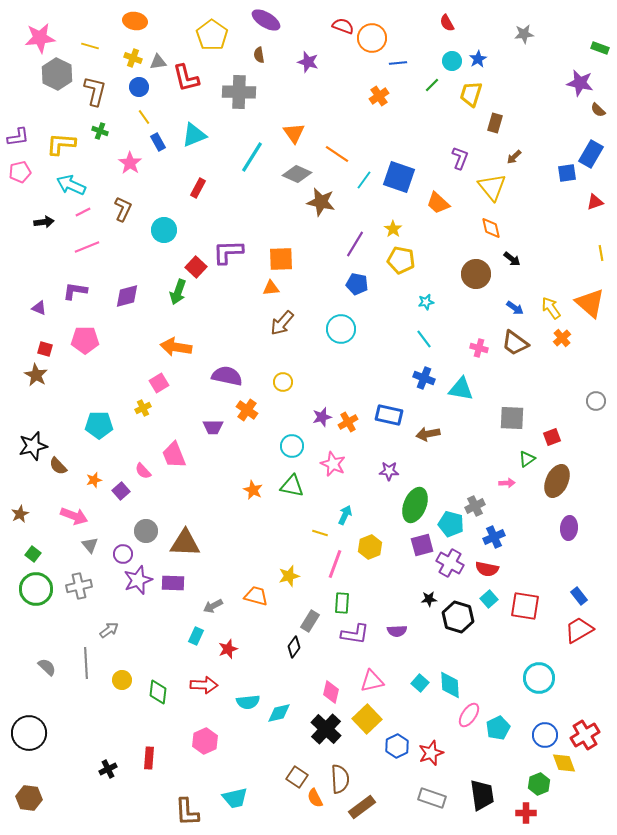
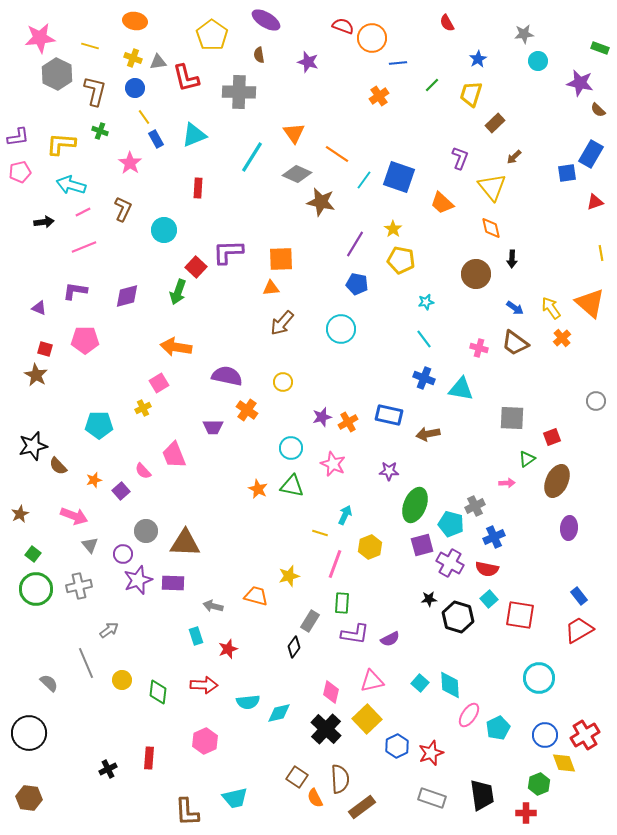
cyan circle at (452, 61): moved 86 px right
blue circle at (139, 87): moved 4 px left, 1 px down
brown rectangle at (495, 123): rotated 30 degrees clockwise
blue rectangle at (158, 142): moved 2 px left, 3 px up
cyan arrow at (71, 185): rotated 8 degrees counterclockwise
red rectangle at (198, 188): rotated 24 degrees counterclockwise
orange trapezoid at (438, 203): moved 4 px right
pink line at (87, 247): moved 3 px left
black arrow at (512, 259): rotated 54 degrees clockwise
cyan circle at (292, 446): moved 1 px left, 2 px down
orange star at (253, 490): moved 5 px right, 1 px up
gray arrow at (213, 606): rotated 42 degrees clockwise
red square at (525, 606): moved 5 px left, 9 px down
purple semicircle at (397, 631): moved 7 px left, 8 px down; rotated 24 degrees counterclockwise
cyan rectangle at (196, 636): rotated 42 degrees counterclockwise
gray line at (86, 663): rotated 20 degrees counterclockwise
gray semicircle at (47, 667): moved 2 px right, 16 px down
